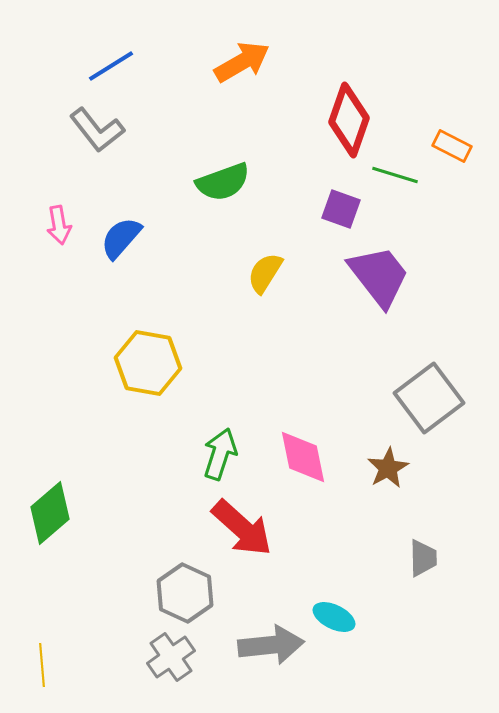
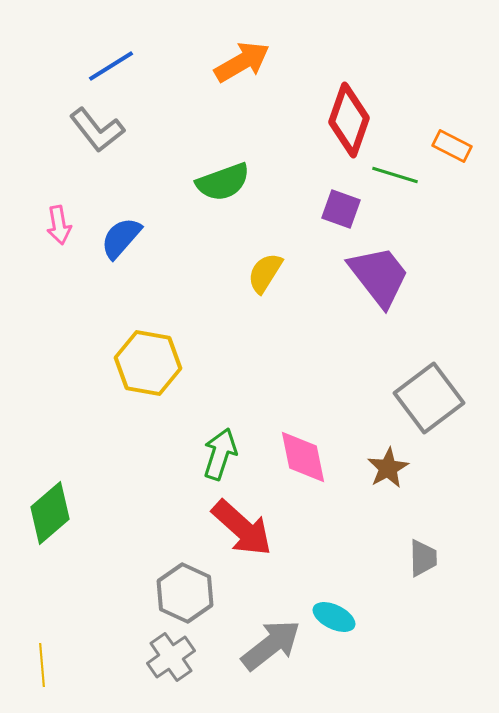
gray arrow: rotated 32 degrees counterclockwise
